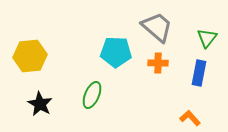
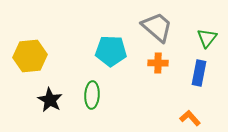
cyan pentagon: moved 5 px left, 1 px up
green ellipse: rotated 20 degrees counterclockwise
black star: moved 10 px right, 4 px up
